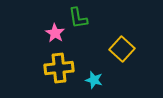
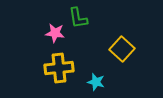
pink star: rotated 24 degrees counterclockwise
cyan star: moved 2 px right, 2 px down
